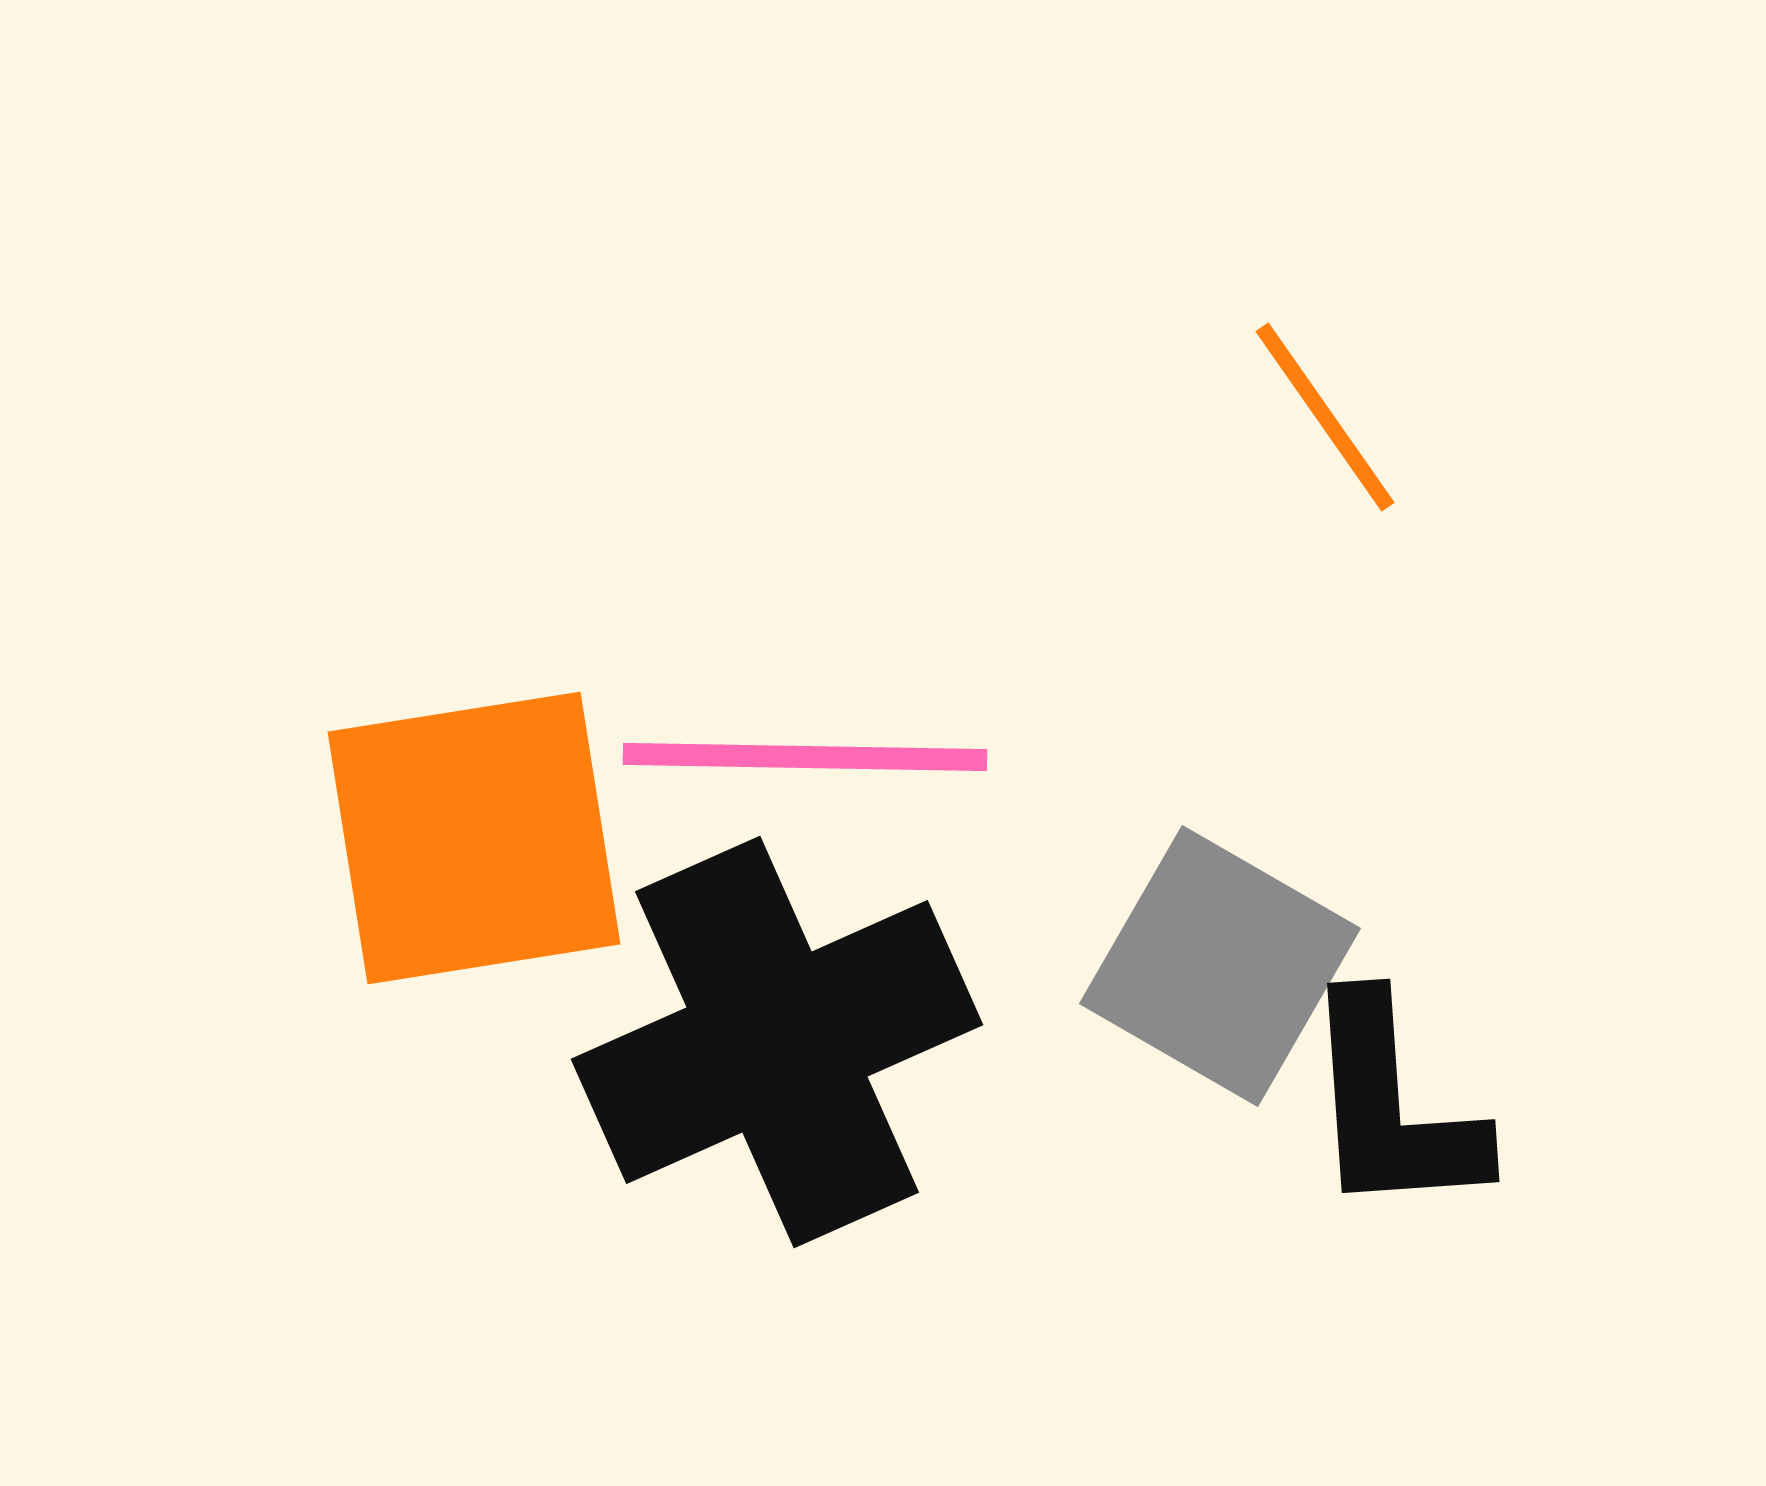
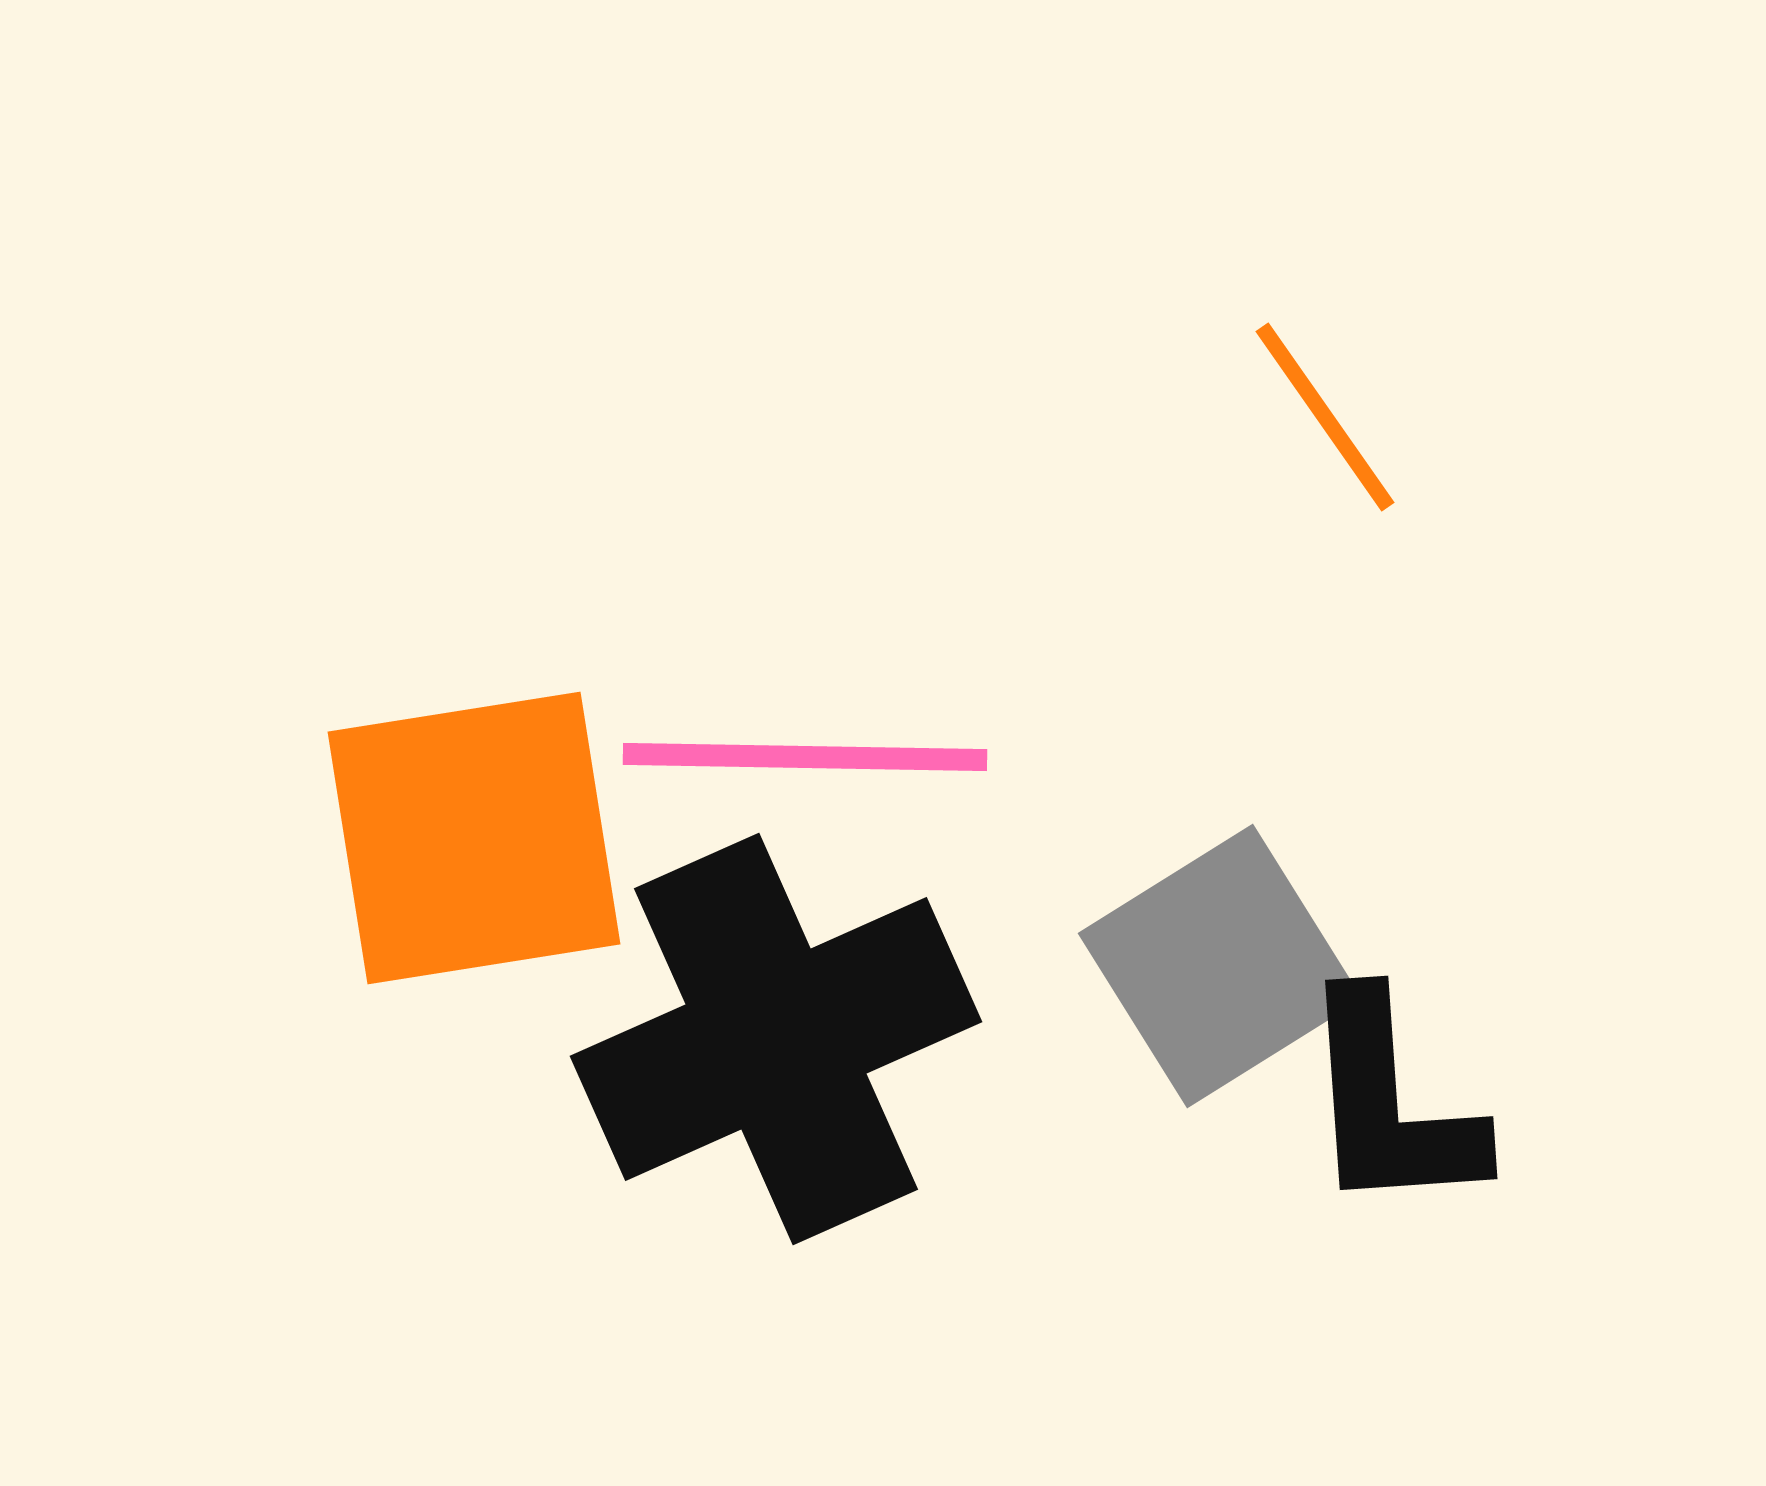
gray square: rotated 28 degrees clockwise
black cross: moved 1 px left, 3 px up
black L-shape: moved 2 px left, 3 px up
